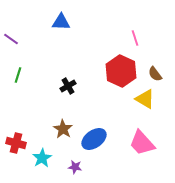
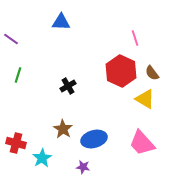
brown semicircle: moved 3 px left, 1 px up
blue ellipse: rotated 20 degrees clockwise
purple star: moved 8 px right
